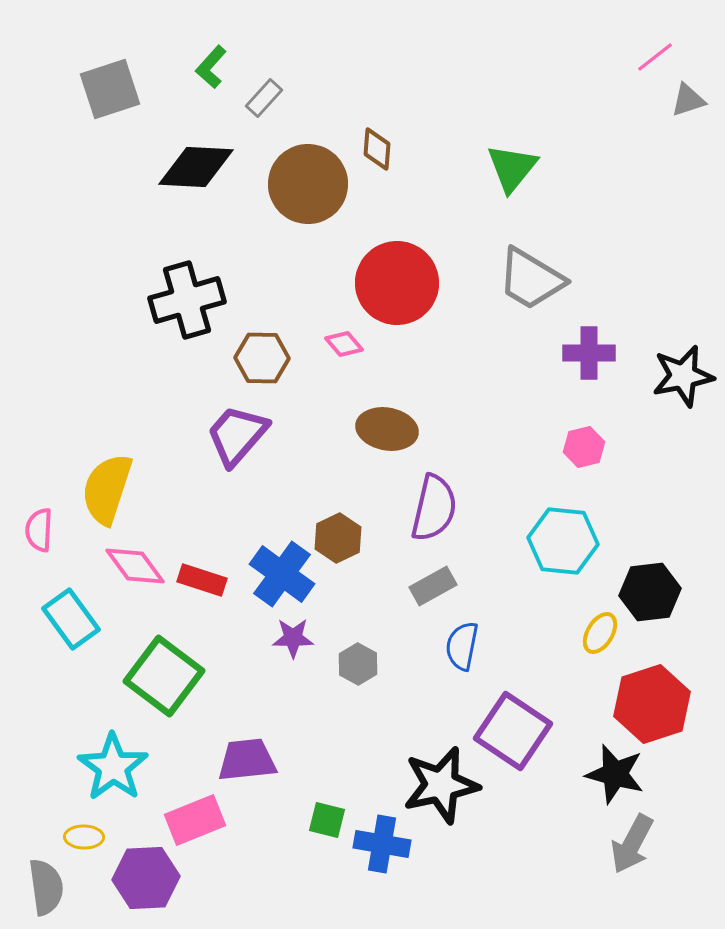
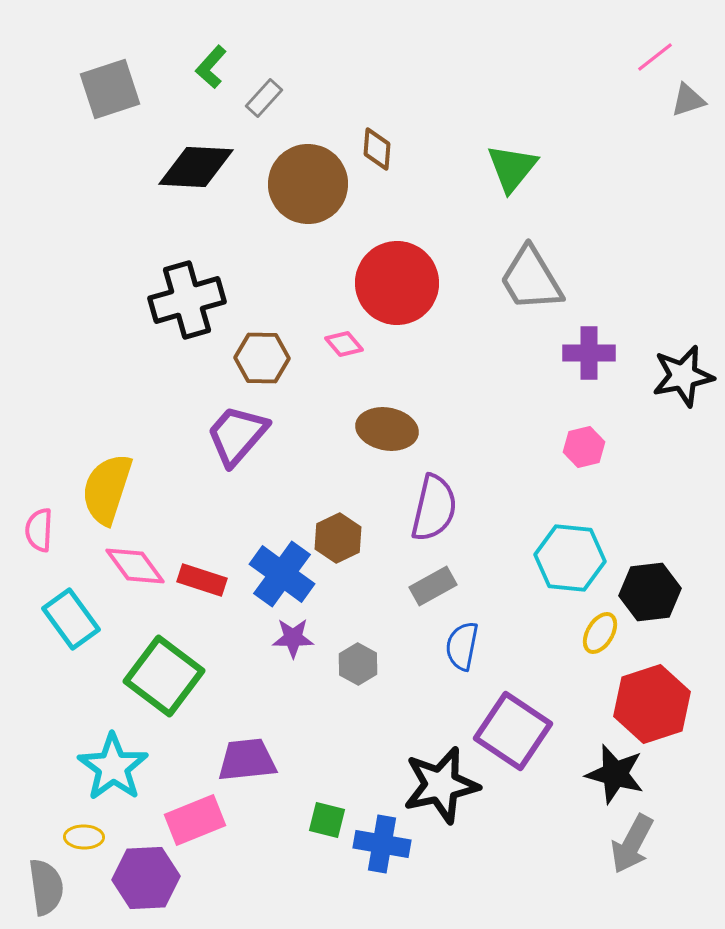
gray trapezoid at (531, 279): rotated 28 degrees clockwise
cyan hexagon at (563, 541): moved 7 px right, 17 px down
